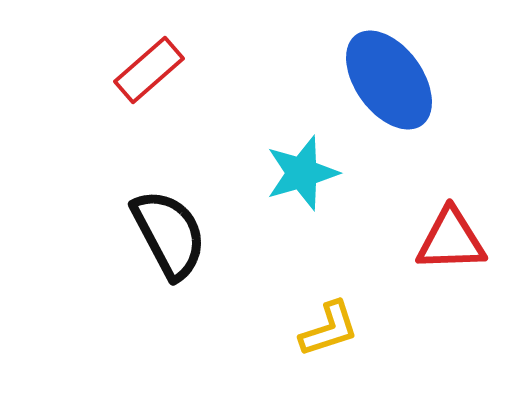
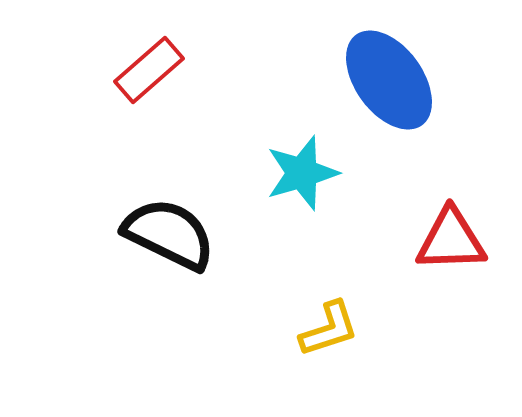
black semicircle: rotated 36 degrees counterclockwise
